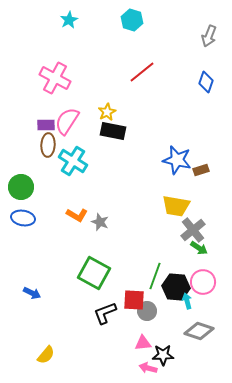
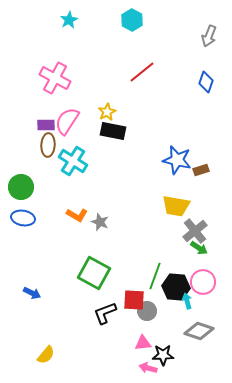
cyan hexagon: rotated 10 degrees clockwise
gray cross: moved 2 px right, 1 px down
